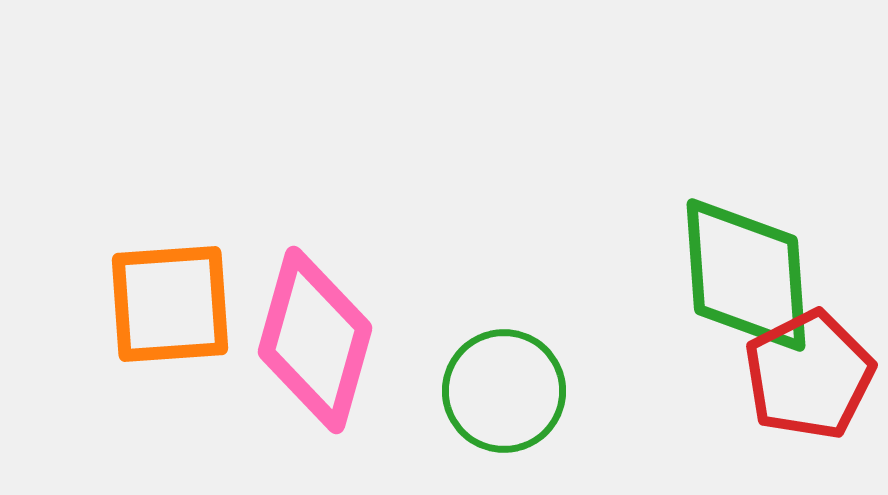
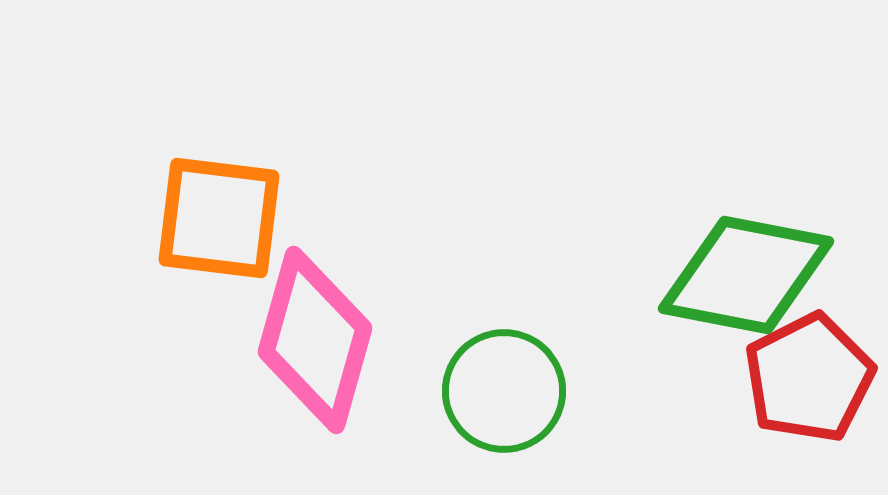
green diamond: rotated 75 degrees counterclockwise
orange square: moved 49 px right, 86 px up; rotated 11 degrees clockwise
red pentagon: moved 3 px down
